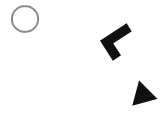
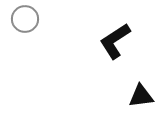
black triangle: moved 2 px left, 1 px down; rotated 8 degrees clockwise
